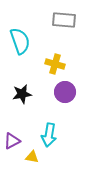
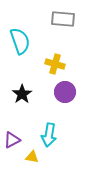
gray rectangle: moved 1 px left, 1 px up
black star: rotated 24 degrees counterclockwise
purple triangle: moved 1 px up
